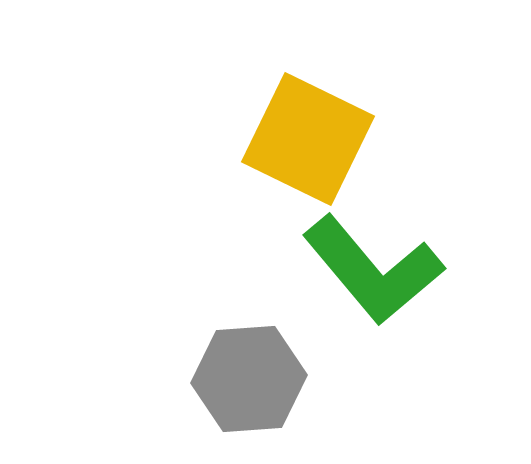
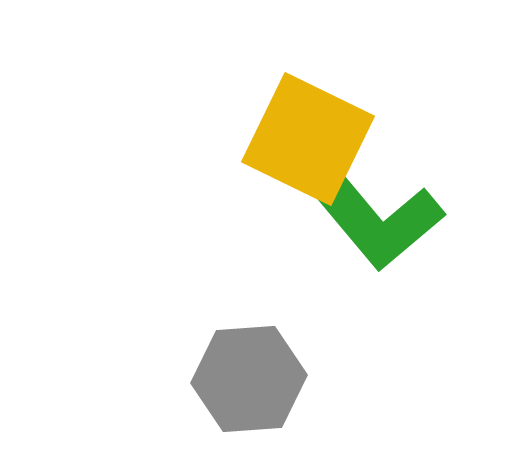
green L-shape: moved 54 px up
